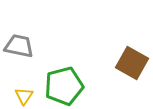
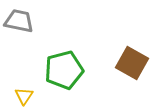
gray trapezoid: moved 25 px up
green pentagon: moved 16 px up
